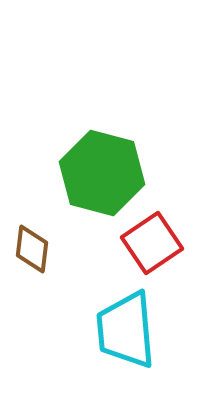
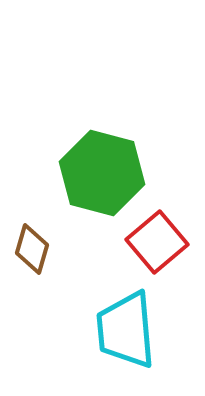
red square: moved 5 px right, 1 px up; rotated 6 degrees counterclockwise
brown diamond: rotated 9 degrees clockwise
